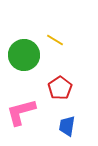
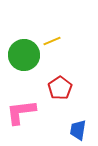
yellow line: moved 3 px left, 1 px down; rotated 54 degrees counterclockwise
pink L-shape: rotated 8 degrees clockwise
blue trapezoid: moved 11 px right, 4 px down
